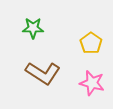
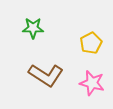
yellow pentagon: rotated 10 degrees clockwise
brown L-shape: moved 3 px right, 2 px down
